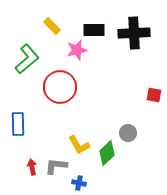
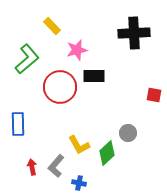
black rectangle: moved 46 px down
gray L-shape: rotated 55 degrees counterclockwise
